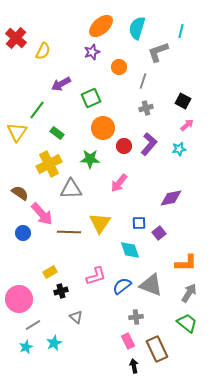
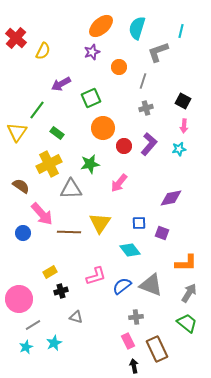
pink arrow at (187, 125): moved 3 px left, 1 px down; rotated 136 degrees clockwise
green star at (90, 159): moved 5 px down; rotated 12 degrees counterclockwise
brown semicircle at (20, 193): moved 1 px right, 7 px up
purple square at (159, 233): moved 3 px right; rotated 32 degrees counterclockwise
cyan diamond at (130, 250): rotated 20 degrees counterclockwise
gray triangle at (76, 317): rotated 24 degrees counterclockwise
